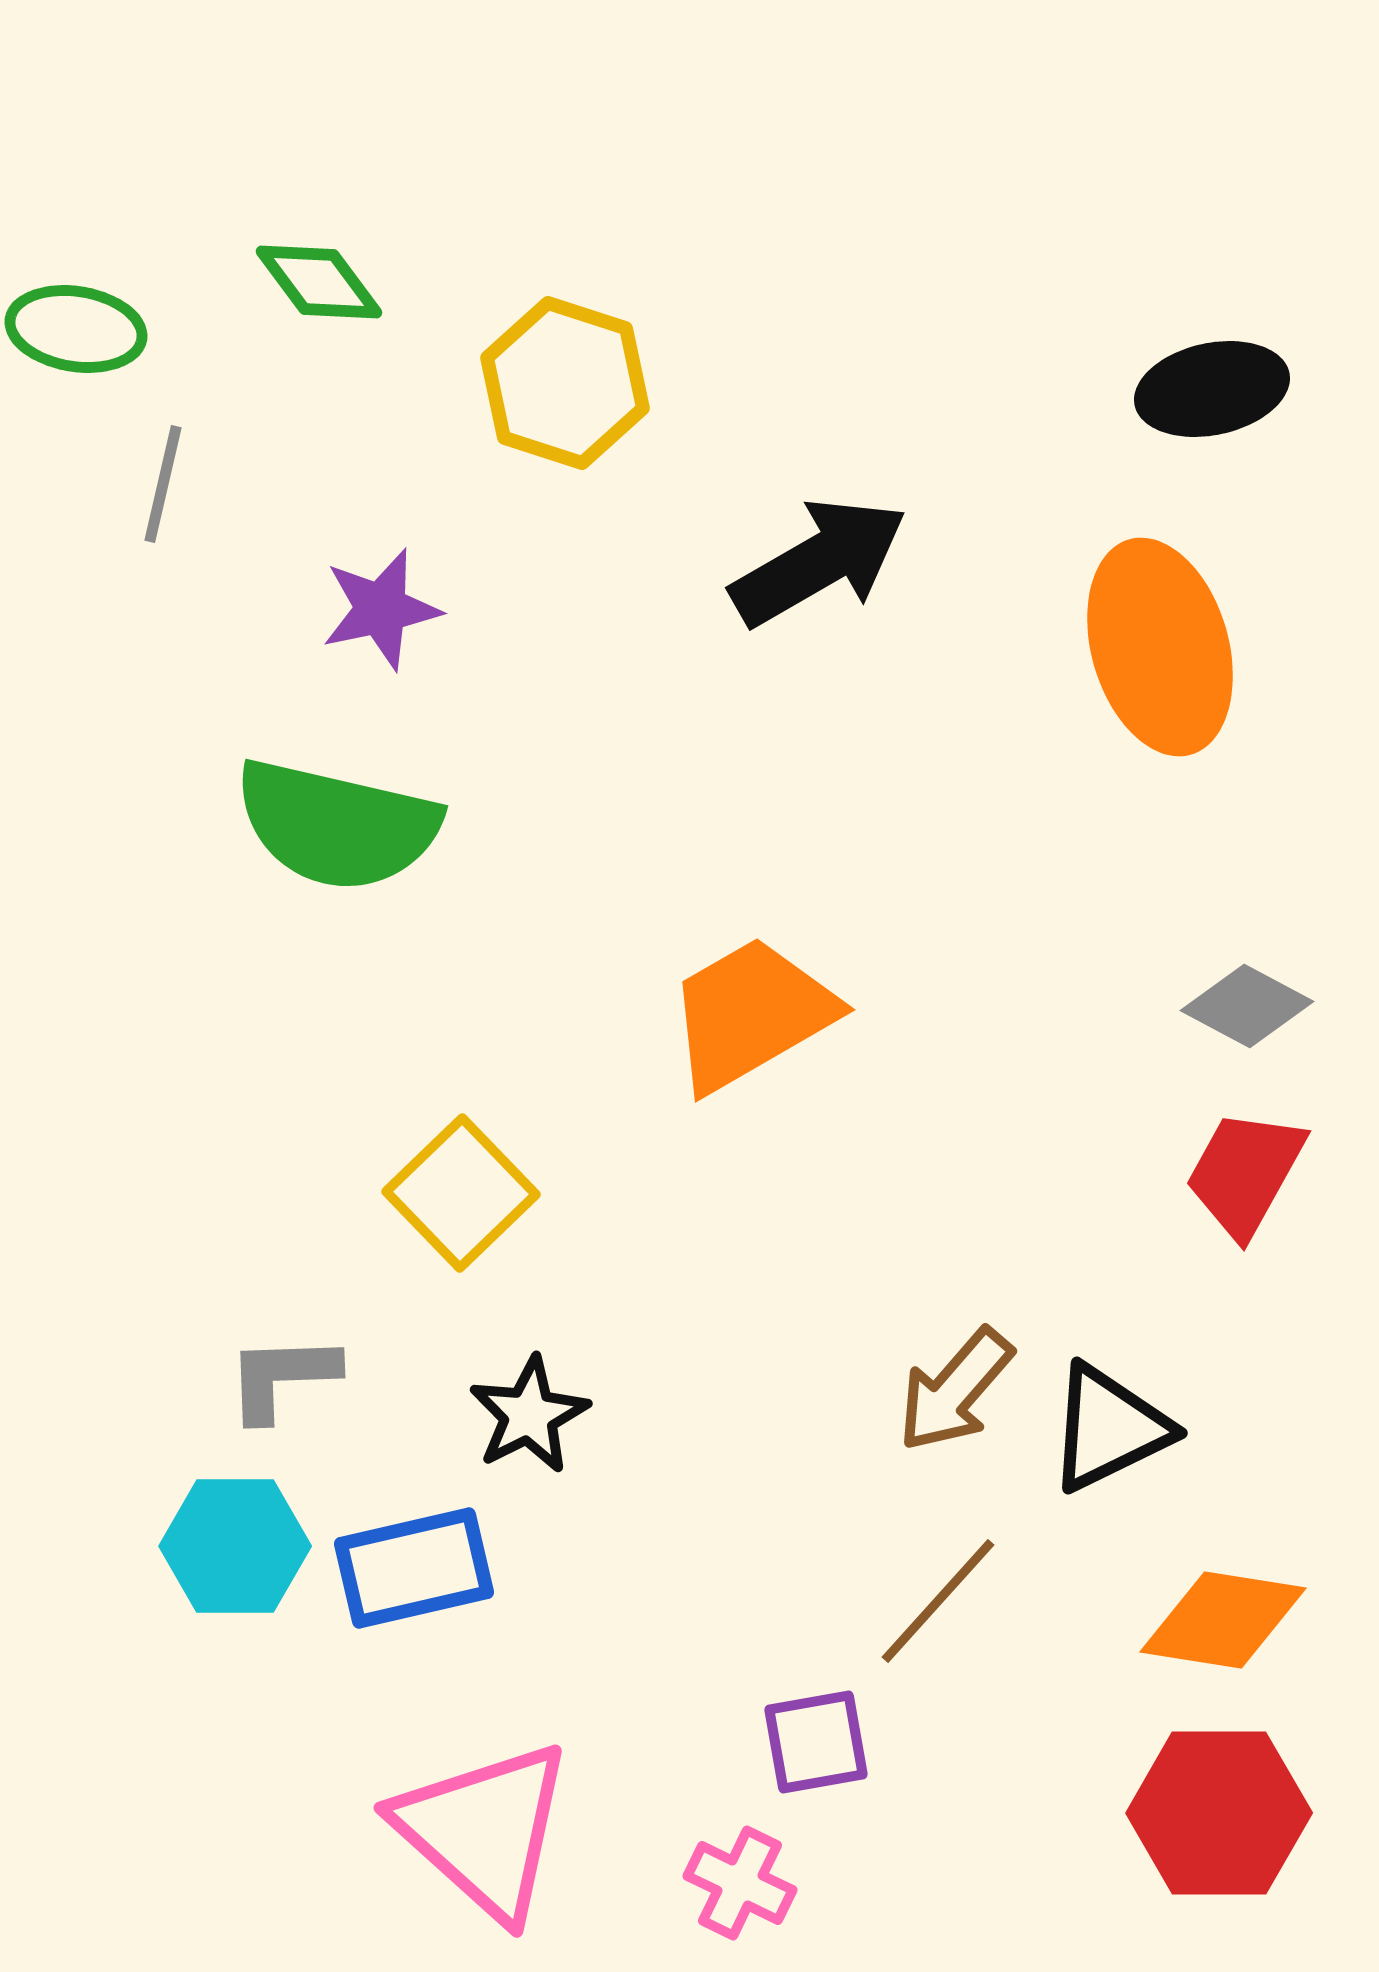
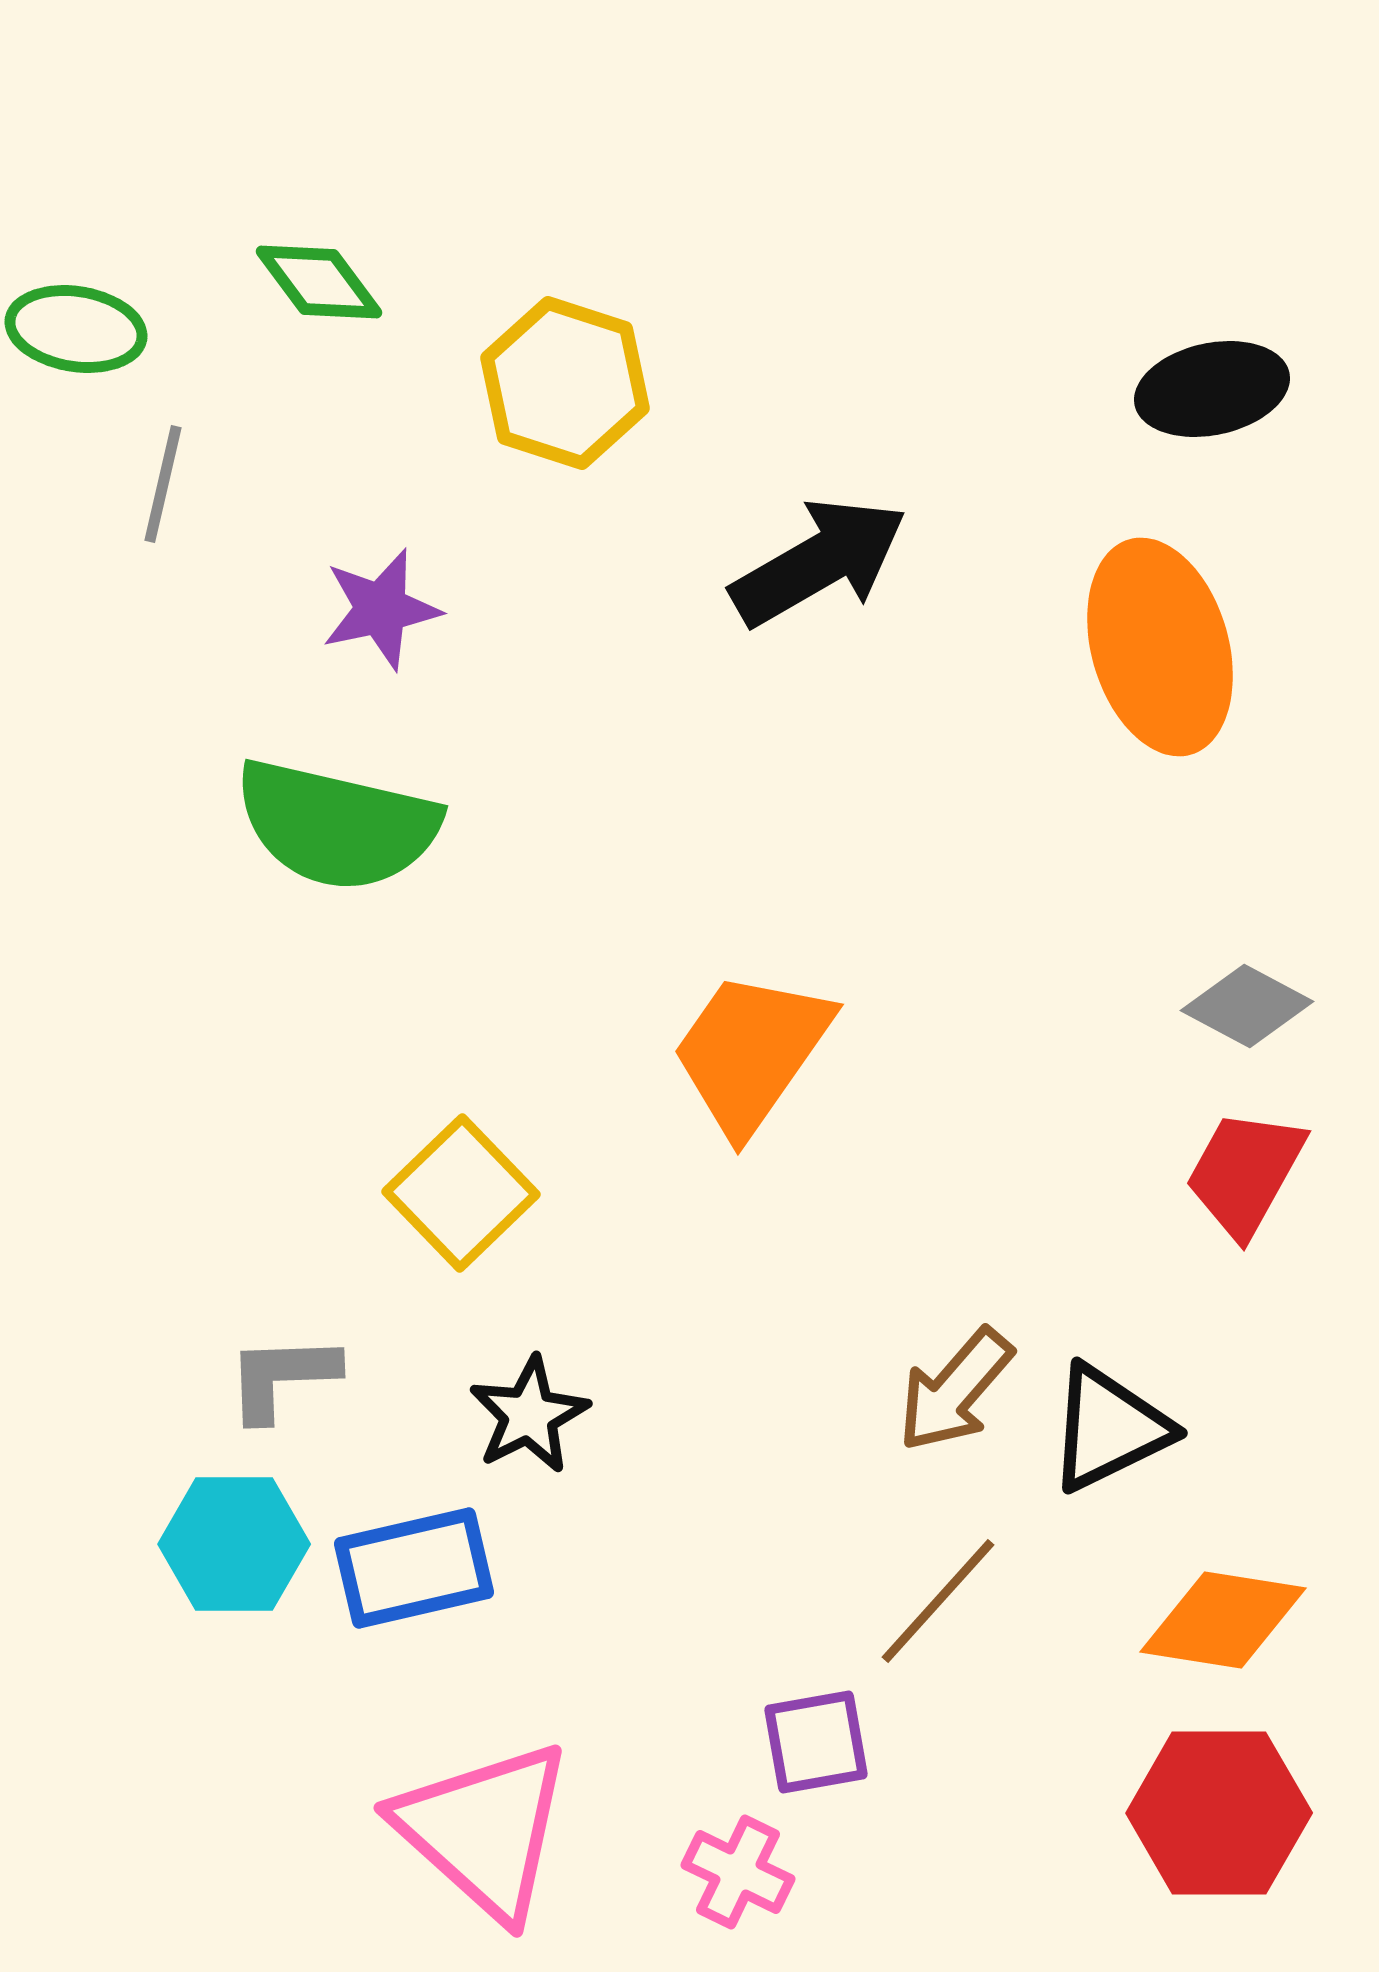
orange trapezoid: moved 38 px down; rotated 25 degrees counterclockwise
cyan hexagon: moved 1 px left, 2 px up
pink cross: moved 2 px left, 11 px up
